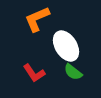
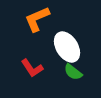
white ellipse: moved 1 px right, 1 px down
red L-shape: moved 2 px left, 5 px up
